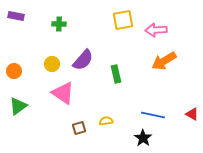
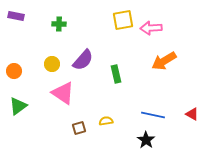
pink arrow: moved 5 px left, 2 px up
black star: moved 3 px right, 2 px down
